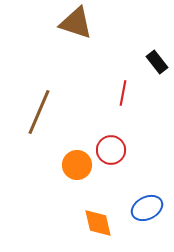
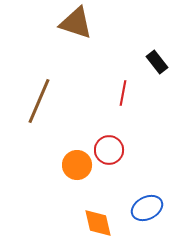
brown line: moved 11 px up
red circle: moved 2 px left
